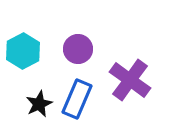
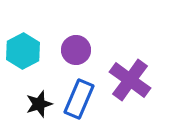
purple circle: moved 2 px left, 1 px down
blue rectangle: moved 2 px right
black star: rotated 8 degrees clockwise
